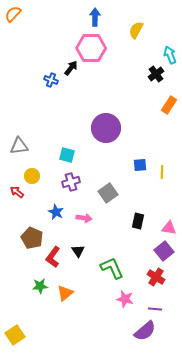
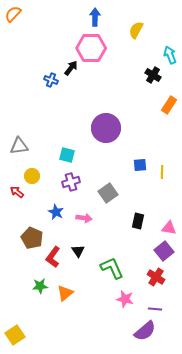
black cross: moved 3 px left, 1 px down; rotated 21 degrees counterclockwise
